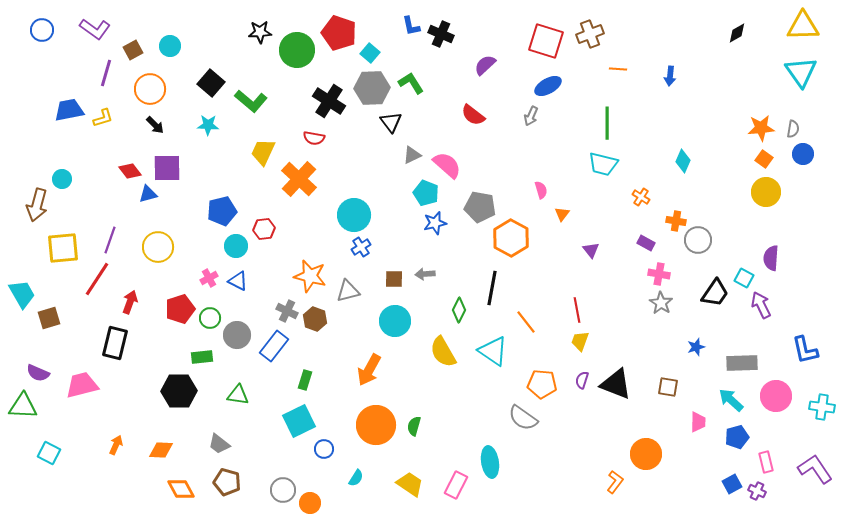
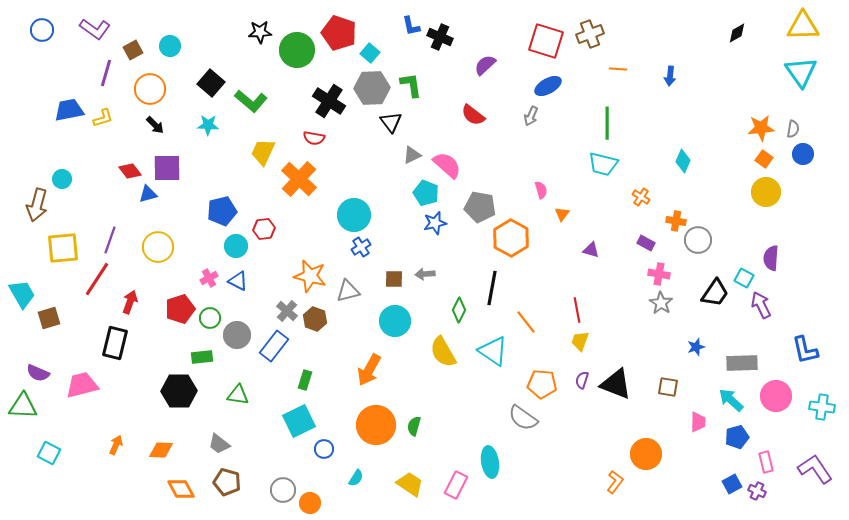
black cross at (441, 34): moved 1 px left, 3 px down
green L-shape at (411, 83): moved 2 px down; rotated 24 degrees clockwise
purple triangle at (591, 250): rotated 36 degrees counterclockwise
gray cross at (287, 311): rotated 15 degrees clockwise
